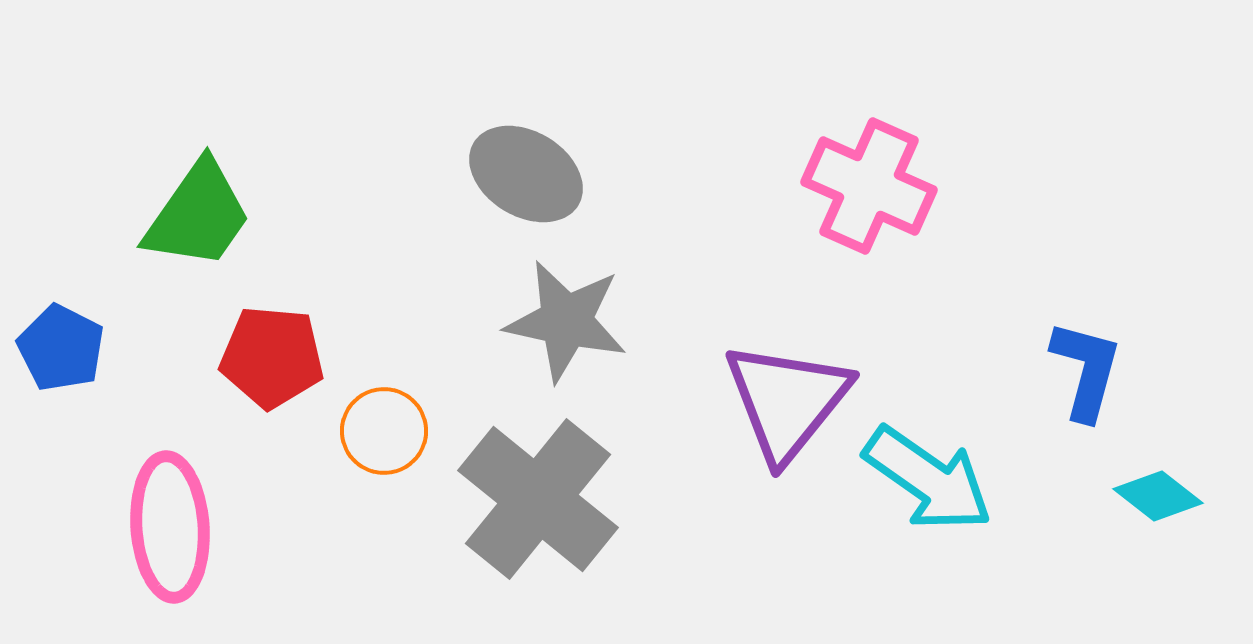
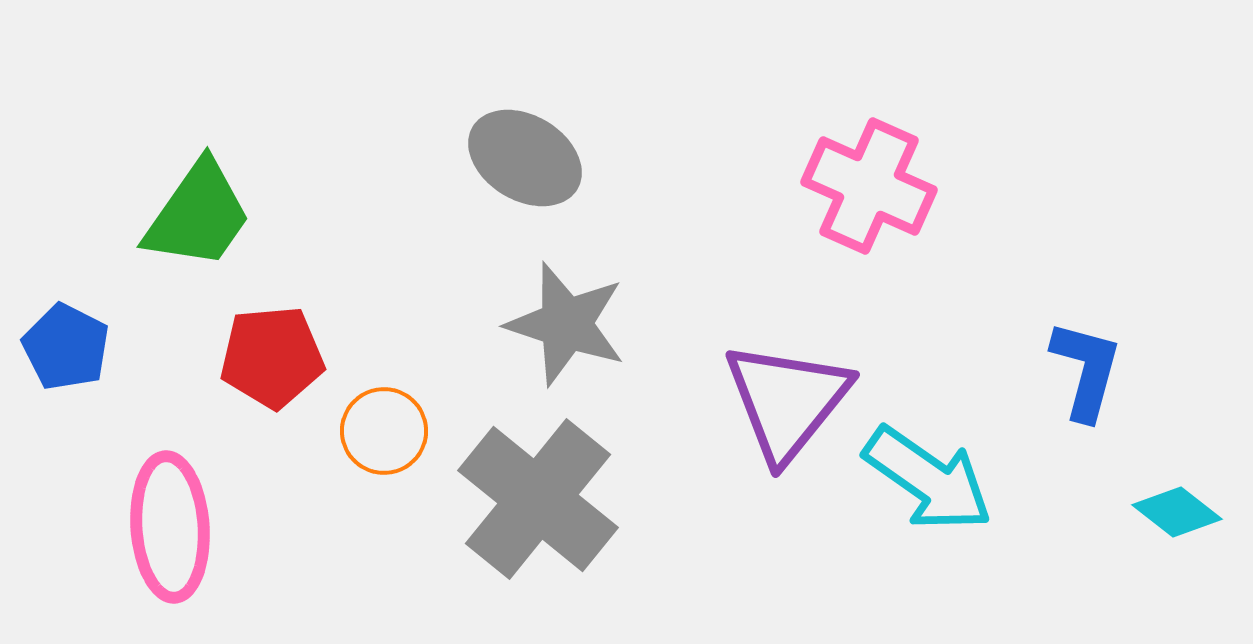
gray ellipse: moved 1 px left, 16 px up
gray star: moved 3 px down; rotated 6 degrees clockwise
blue pentagon: moved 5 px right, 1 px up
red pentagon: rotated 10 degrees counterclockwise
cyan diamond: moved 19 px right, 16 px down
